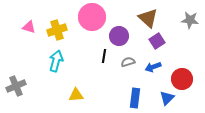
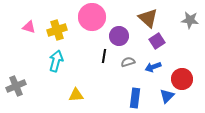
blue triangle: moved 2 px up
